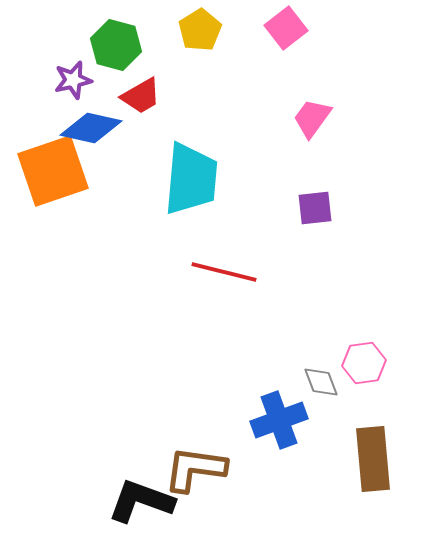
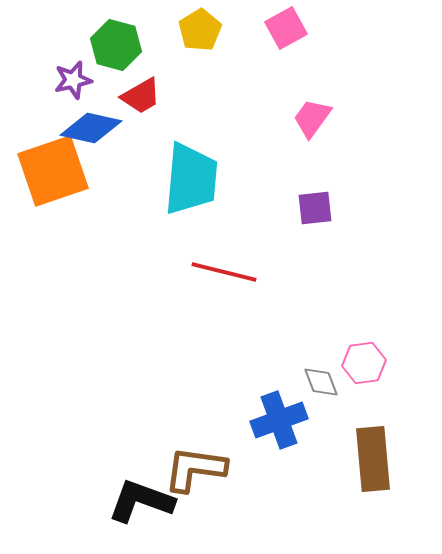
pink square: rotated 9 degrees clockwise
